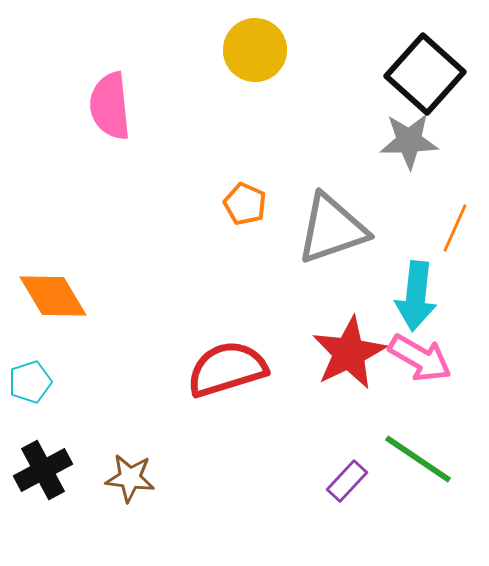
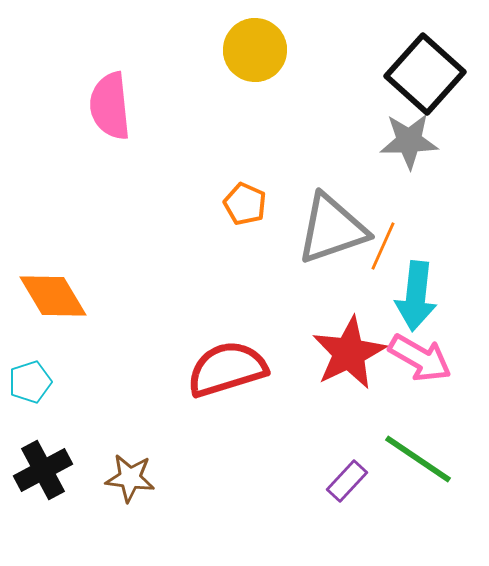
orange line: moved 72 px left, 18 px down
